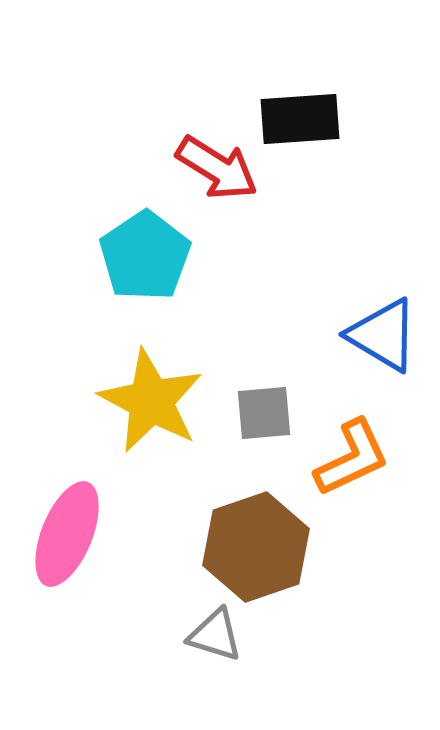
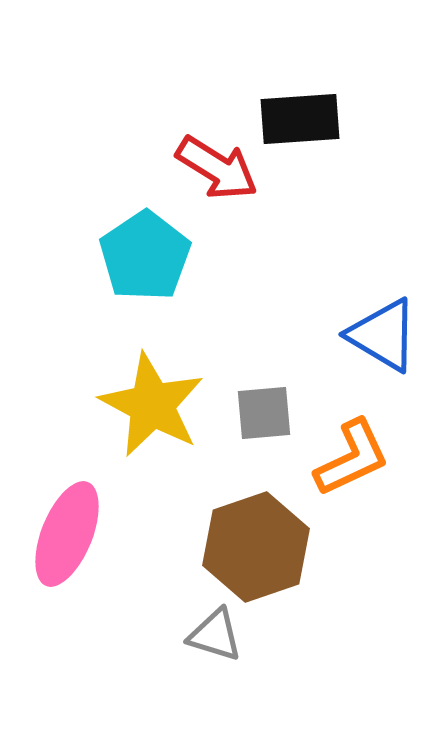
yellow star: moved 1 px right, 4 px down
